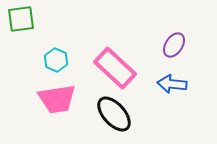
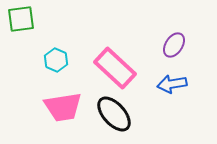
blue arrow: rotated 16 degrees counterclockwise
pink trapezoid: moved 6 px right, 8 px down
